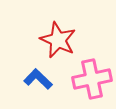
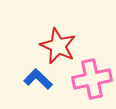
red star: moved 6 px down
